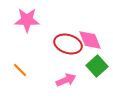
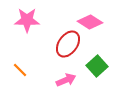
pink diamond: moved 18 px up; rotated 35 degrees counterclockwise
red ellipse: rotated 72 degrees counterclockwise
